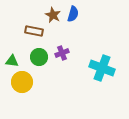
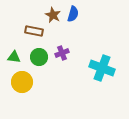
green triangle: moved 2 px right, 4 px up
